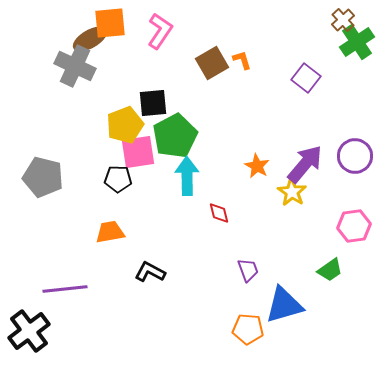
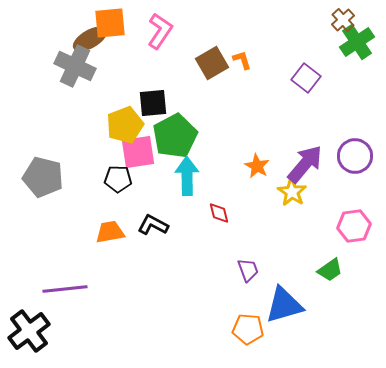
black L-shape: moved 3 px right, 47 px up
